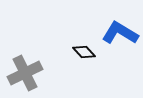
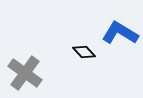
gray cross: rotated 28 degrees counterclockwise
